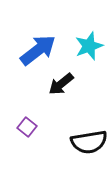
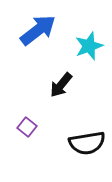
blue arrow: moved 20 px up
black arrow: moved 1 px down; rotated 12 degrees counterclockwise
black semicircle: moved 2 px left, 1 px down
